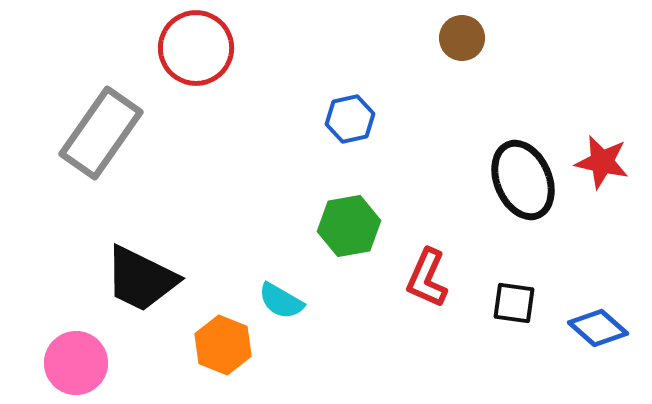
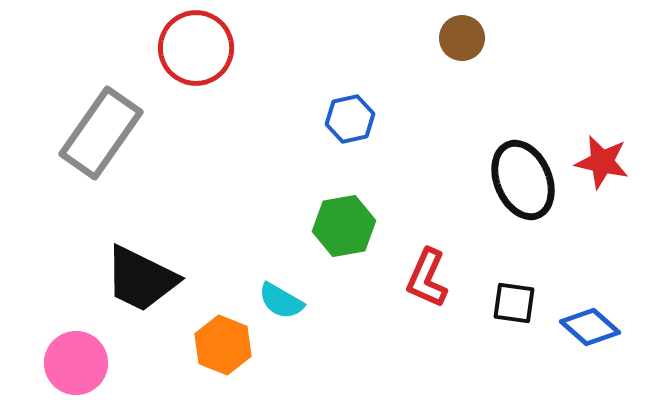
green hexagon: moved 5 px left
blue diamond: moved 8 px left, 1 px up
